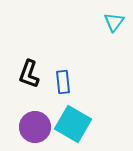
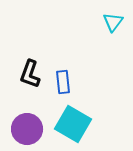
cyan triangle: moved 1 px left
black L-shape: moved 1 px right
purple circle: moved 8 px left, 2 px down
